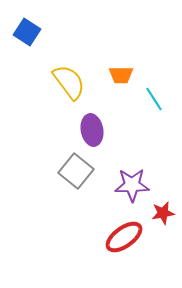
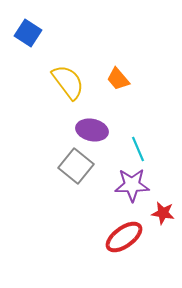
blue square: moved 1 px right, 1 px down
orange trapezoid: moved 3 px left, 4 px down; rotated 50 degrees clockwise
yellow semicircle: moved 1 px left
cyan line: moved 16 px left, 50 px down; rotated 10 degrees clockwise
purple ellipse: rotated 68 degrees counterclockwise
gray square: moved 5 px up
red star: rotated 20 degrees clockwise
